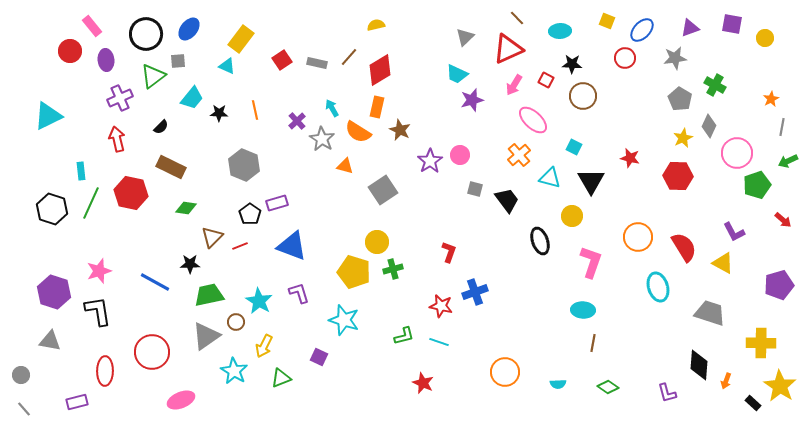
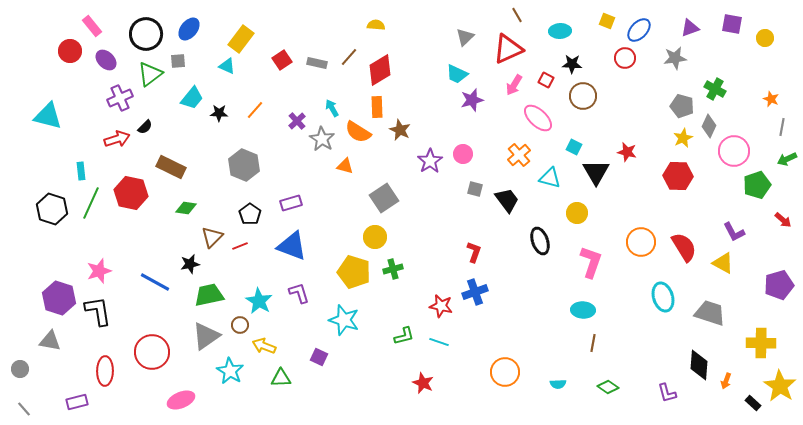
brown line at (517, 18): moved 3 px up; rotated 14 degrees clockwise
yellow semicircle at (376, 25): rotated 18 degrees clockwise
blue ellipse at (642, 30): moved 3 px left
purple ellipse at (106, 60): rotated 40 degrees counterclockwise
green triangle at (153, 76): moved 3 px left, 2 px up
green cross at (715, 85): moved 4 px down
gray pentagon at (680, 99): moved 2 px right, 7 px down; rotated 15 degrees counterclockwise
orange star at (771, 99): rotated 21 degrees counterclockwise
orange rectangle at (377, 107): rotated 15 degrees counterclockwise
orange line at (255, 110): rotated 54 degrees clockwise
cyan triangle at (48, 116): rotated 40 degrees clockwise
pink ellipse at (533, 120): moved 5 px right, 2 px up
black semicircle at (161, 127): moved 16 px left
red arrow at (117, 139): rotated 85 degrees clockwise
pink circle at (737, 153): moved 3 px left, 2 px up
pink circle at (460, 155): moved 3 px right, 1 px up
red star at (630, 158): moved 3 px left, 6 px up
green arrow at (788, 161): moved 1 px left, 2 px up
black triangle at (591, 181): moved 5 px right, 9 px up
gray square at (383, 190): moved 1 px right, 8 px down
purple rectangle at (277, 203): moved 14 px right
yellow circle at (572, 216): moved 5 px right, 3 px up
orange circle at (638, 237): moved 3 px right, 5 px down
yellow circle at (377, 242): moved 2 px left, 5 px up
red L-shape at (449, 252): moved 25 px right
black star at (190, 264): rotated 12 degrees counterclockwise
cyan ellipse at (658, 287): moved 5 px right, 10 px down
purple hexagon at (54, 292): moved 5 px right, 6 px down
brown circle at (236, 322): moved 4 px right, 3 px down
yellow arrow at (264, 346): rotated 85 degrees clockwise
cyan star at (234, 371): moved 4 px left
gray circle at (21, 375): moved 1 px left, 6 px up
green triangle at (281, 378): rotated 20 degrees clockwise
